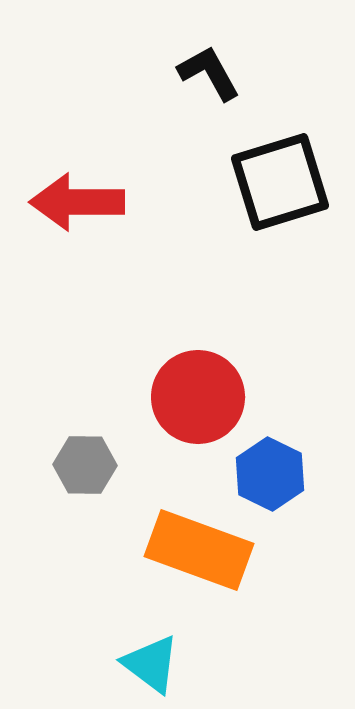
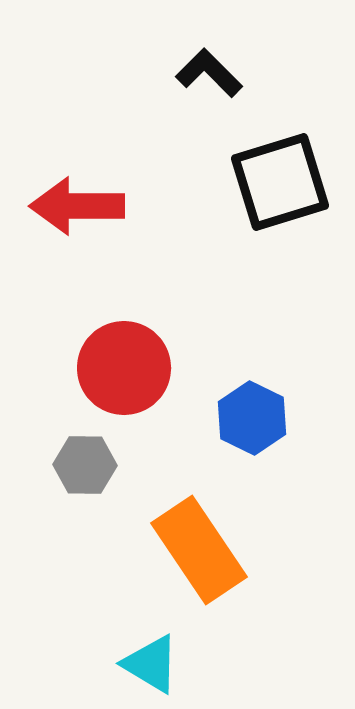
black L-shape: rotated 16 degrees counterclockwise
red arrow: moved 4 px down
red circle: moved 74 px left, 29 px up
blue hexagon: moved 18 px left, 56 px up
orange rectangle: rotated 36 degrees clockwise
cyan triangle: rotated 6 degrees counterclockwise
